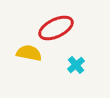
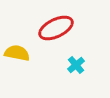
yellow semicircle: moved 12 px left
